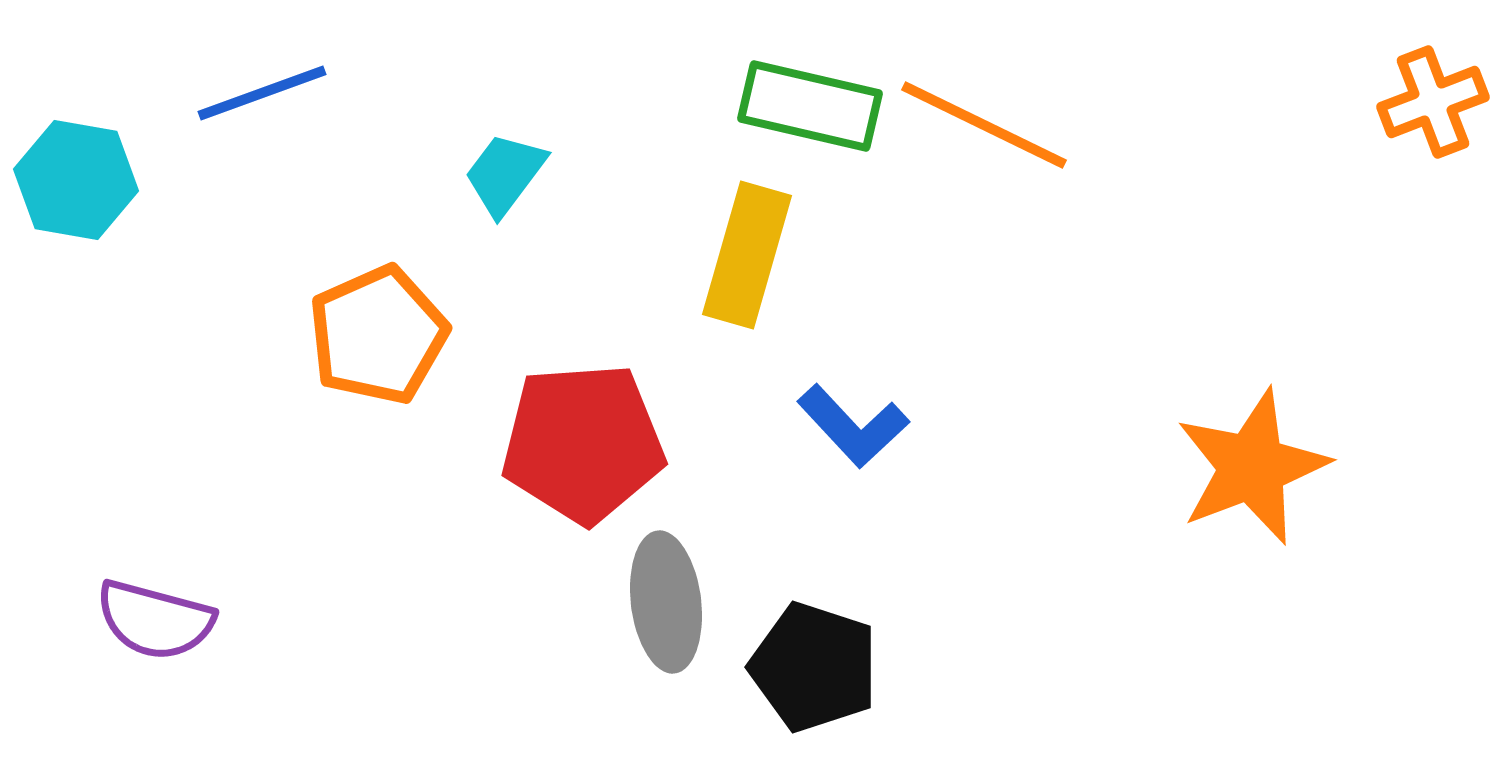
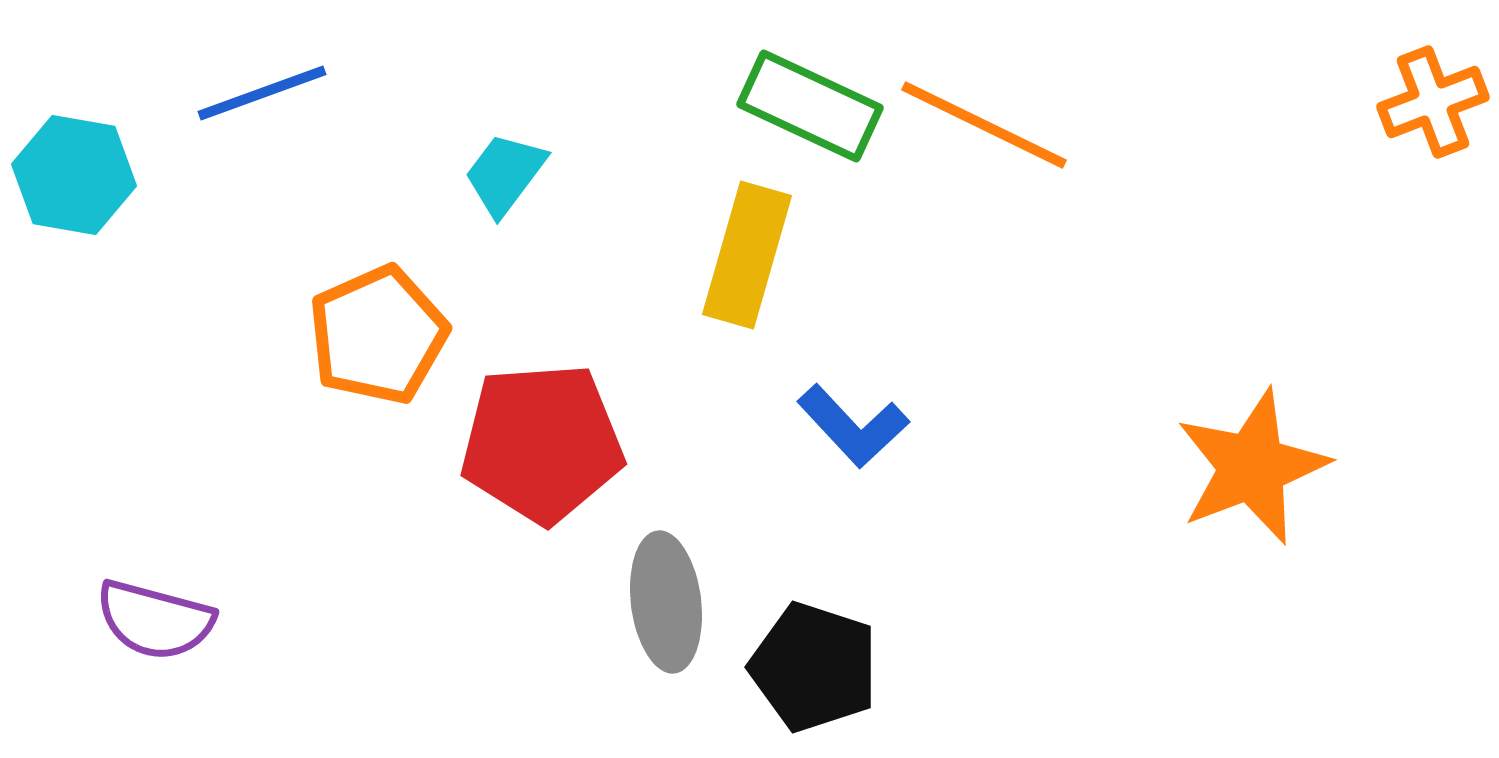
green rectangle: rotated 12 degrees clockwise
cyan hexagon: moved 2 px left, 5 px up
red pentagon: moved 41 px left
